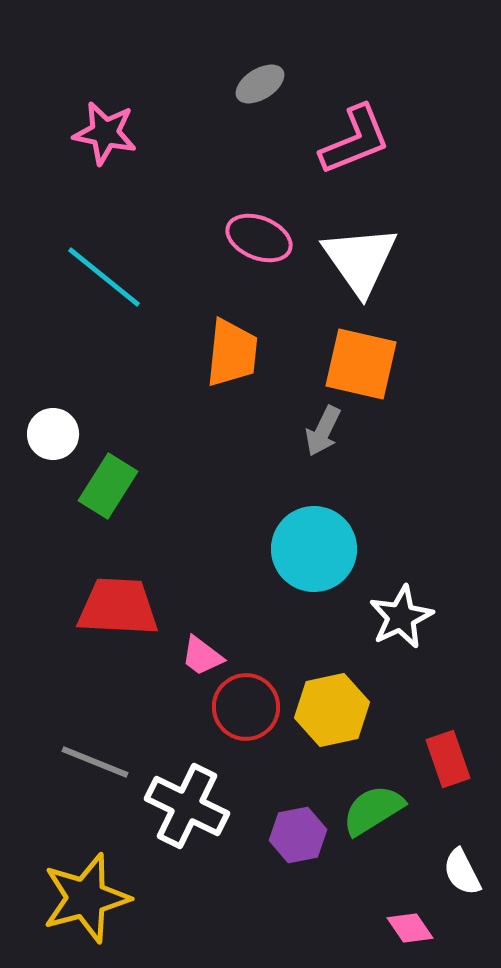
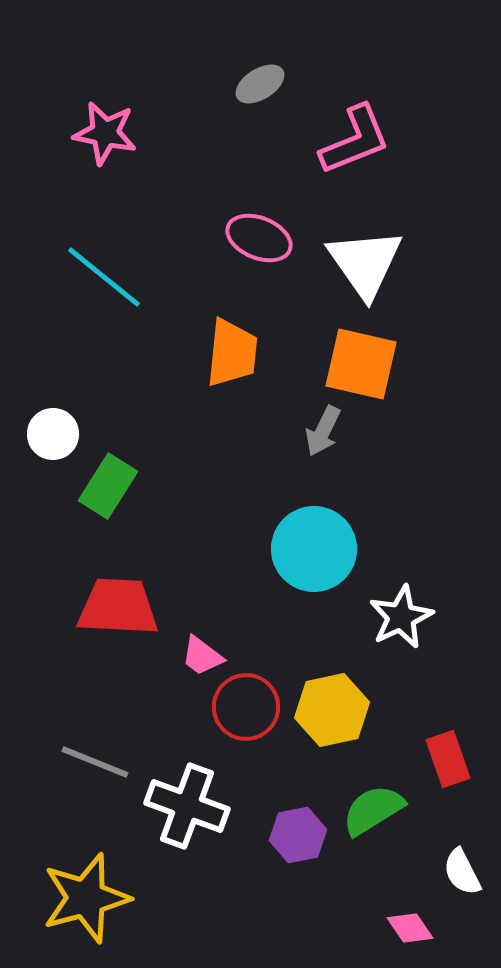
white triangle: moved 5 px right, 3 px down
white cross: rotated 6 degrees counterclockwise
